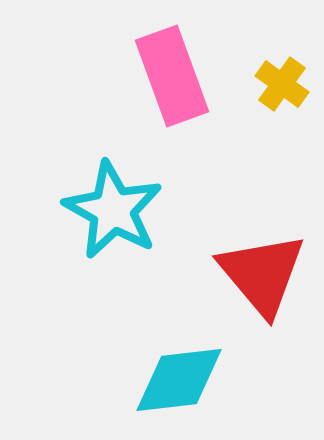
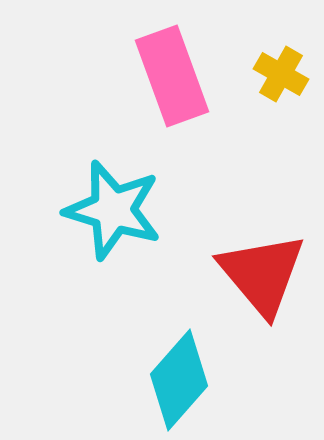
yellow cross: moved 1 px left, 10 px up; rotated 6 degrees counterclockwise
cyan star: rotated 12 degrees counterclockwise
cyan diamond: rotated 42 degrees counterclockwise
